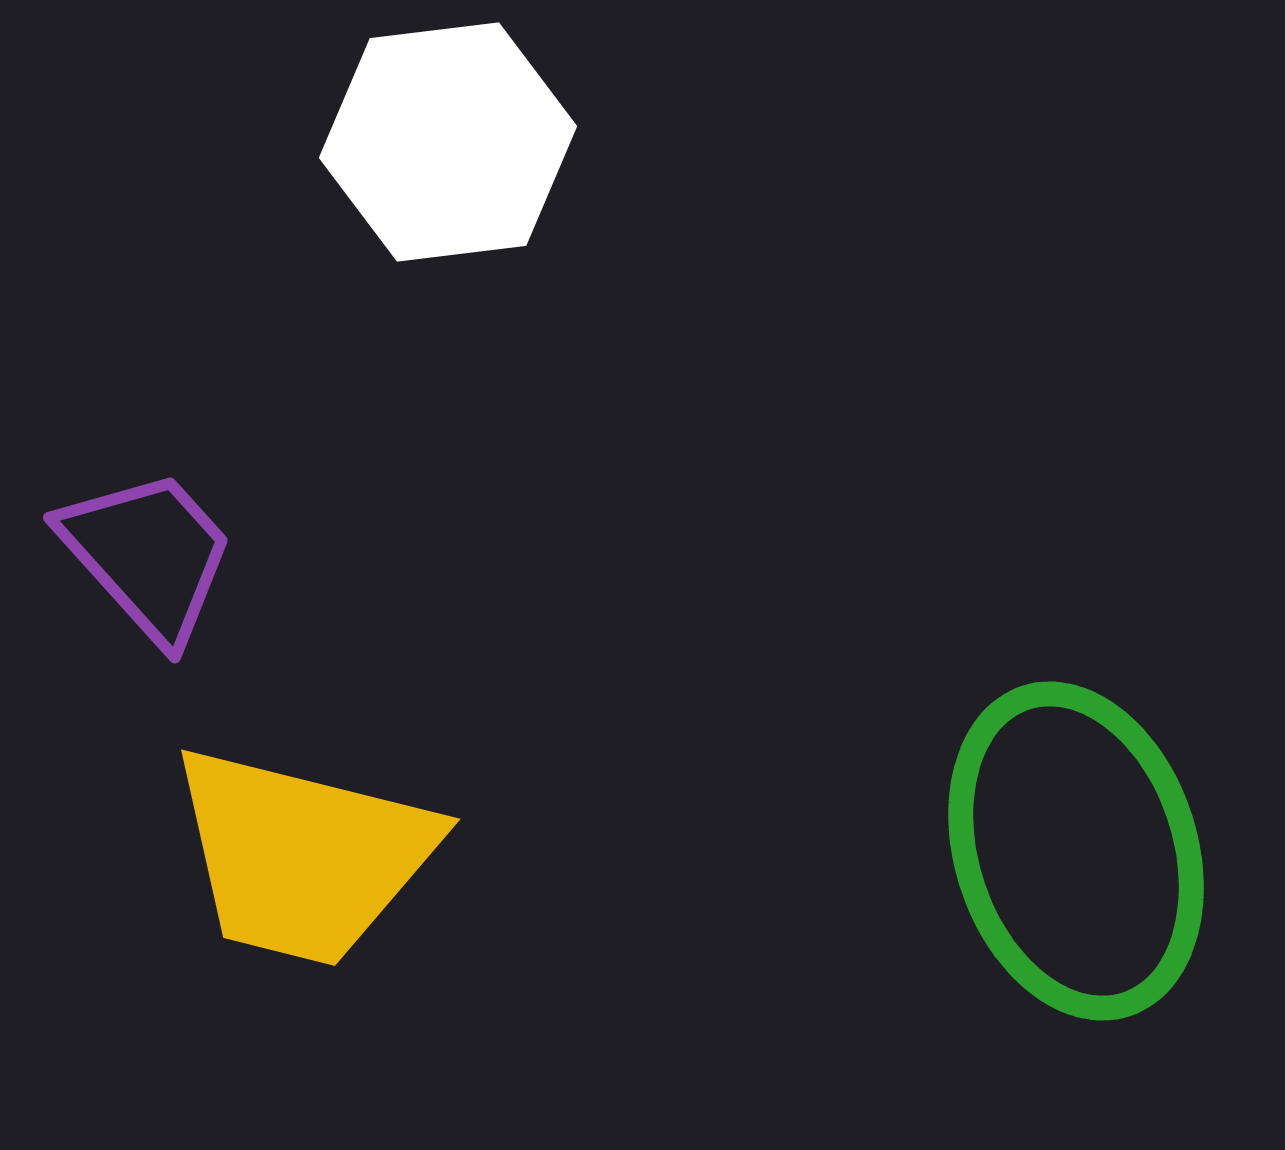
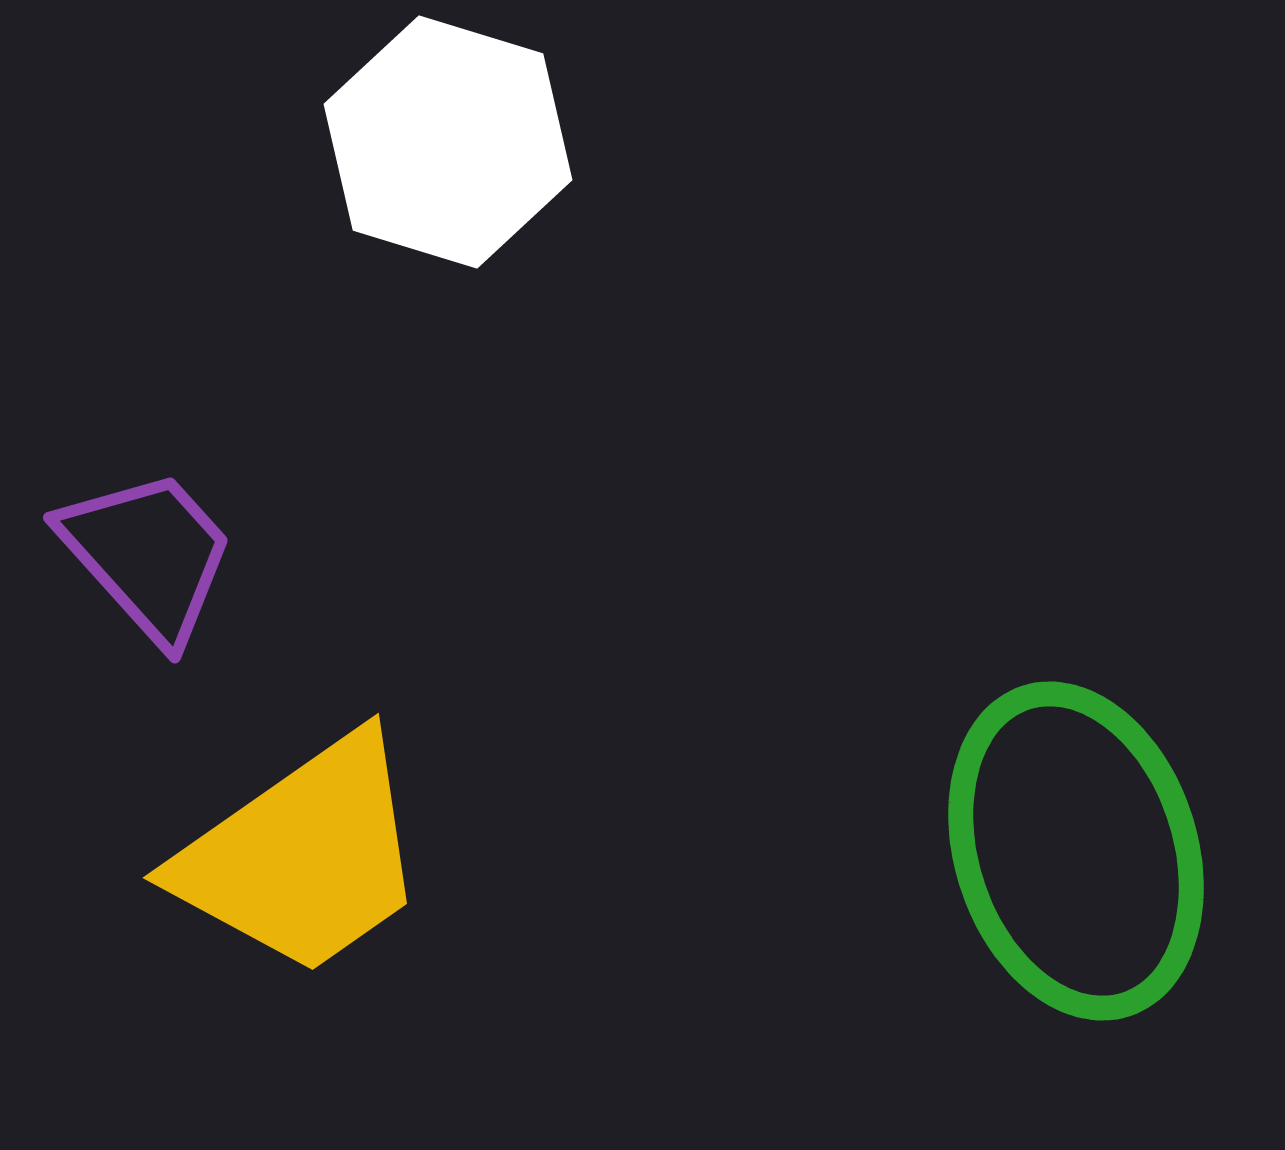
white hexagon: rotated 24 degrees clockwise
yellow trapezoid: rotated 49 degrees counterclockwise
